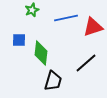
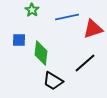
green star: rotated 16 degrees counterclockwise
blue line: moved 1 px right, 1 px up
red triangle: moved 2 px down
black line: moved 1 px left
black trapezoid: rotated 105 degrees clockwise
